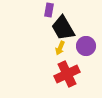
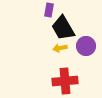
yellow arrow: rotated 56 degrees clockwise
red cross: moved 2 px left, 7 px down; rotated 20 degrees clockwise
